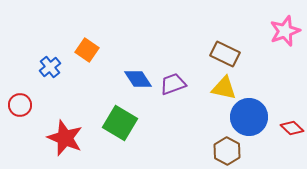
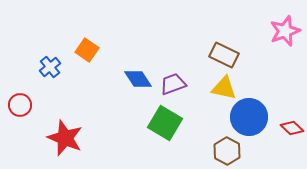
brown rectangle: moved 1 px left, 1 px down
green square: moved 45 px right
